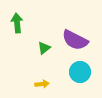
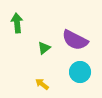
yellow arrow: rotated 136 degrees counterclockwise
